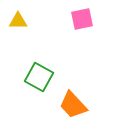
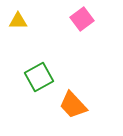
pink square: rotated 25 degrees counterclockwise
green square: rotated 32 degrees clockwise
